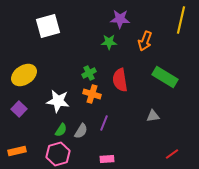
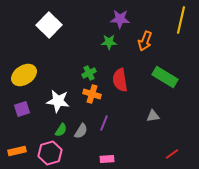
white square: moved 1 px right, 1 px up; rotated 30 degrees counterclockwise
purple square: moved 3 px right; rotated 28 degrees clockwise
pink hexagon: moved 8 px left, 1 px up
